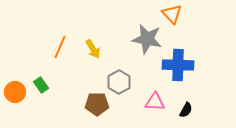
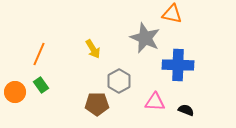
orange triangle: rotated 35 degrees counterclockwise
gray star: moved 2 px left, 1 px up; rotated 12 degrees clockwise
orange line: moved 21 px left, 7 px down
gray hexagon: moved 1 px up
black semicircle: rotated 98 degrees counterclockwise
